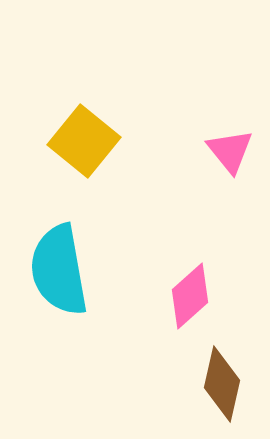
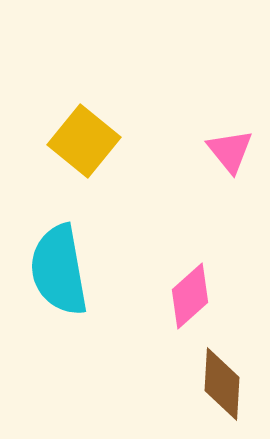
brown diamond: rotated 10 degrees counterclockwise
